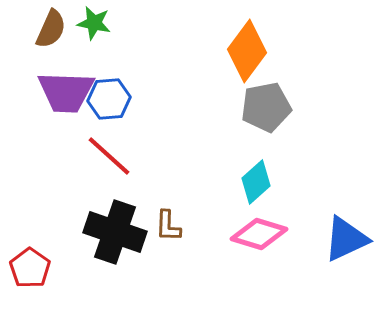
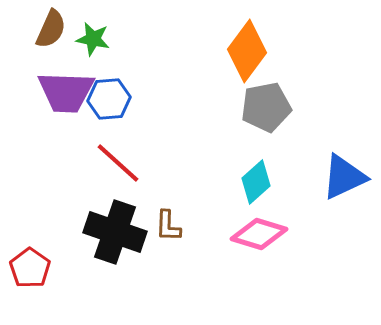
green star: moved 1 px left, 16 px down
red line: moved 9 px right, 7 px down
blue triangle: moved 2 px left, 62 px up
